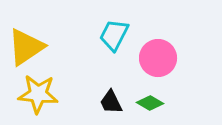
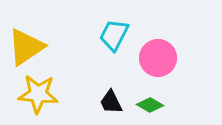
green diamond: moved 2 px down
